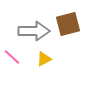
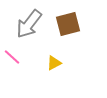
gray arrow: moved 5 px left, 7 px up; rotated 128 degrees clockwise
yellow triangle: moved 10 px right, 4 px down
